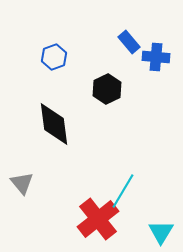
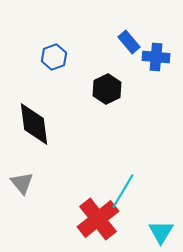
black diamond: moved 20 px left
